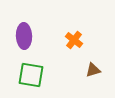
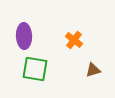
green square: moved 4 px right, 6 px up
